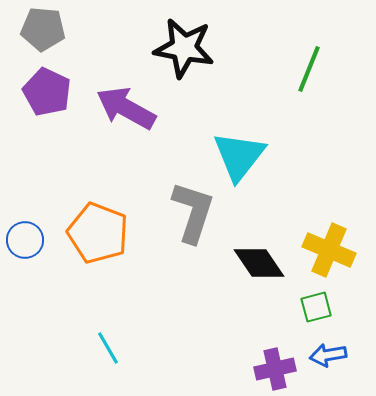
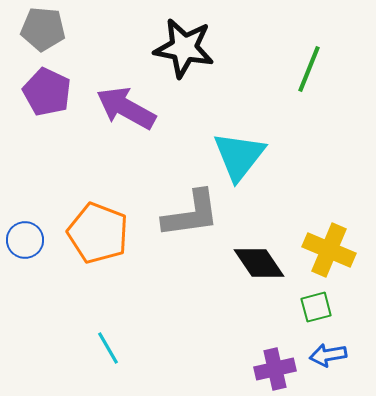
gray L-shape: moved 2 px left, 2 px down; rotated 64 degrees clockwise
